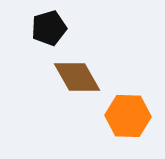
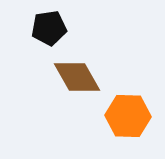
black pentagon: rotated 8 degrees clockwise
